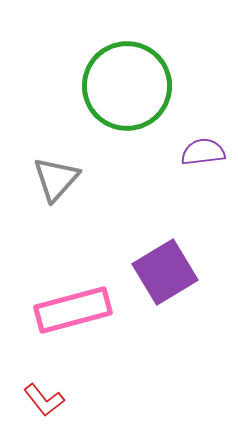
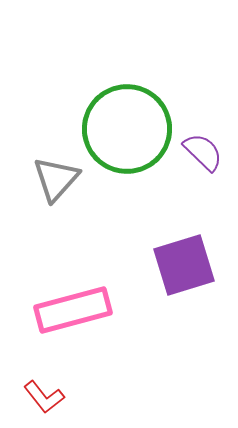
green circle: moved 43 px down
purple semicircle: rotated 51 degrees clockwise
purple square: moved 19 px right, 7 px up; rotated 14 degrees clockwise
red L-shape: moved 3 px up
